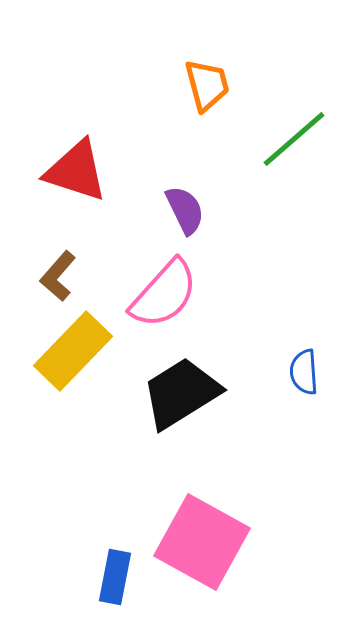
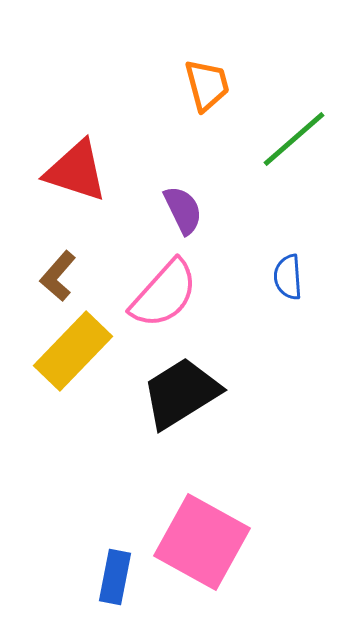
purple semicircle: moved 2 px left
blue semicircle: moved 16 px left, 95 px up
